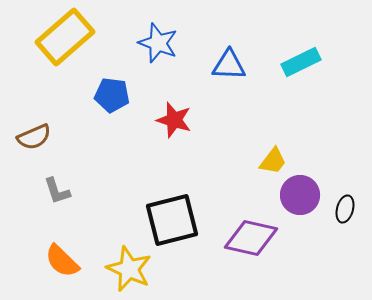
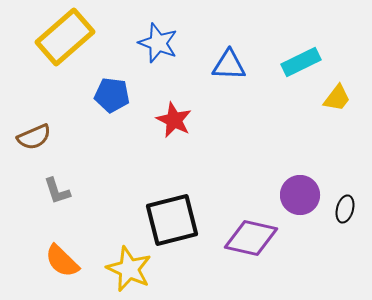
red star: rotated 9 degrees clockwise
yellow trapezoid: moved 64 px right, 63 px up
